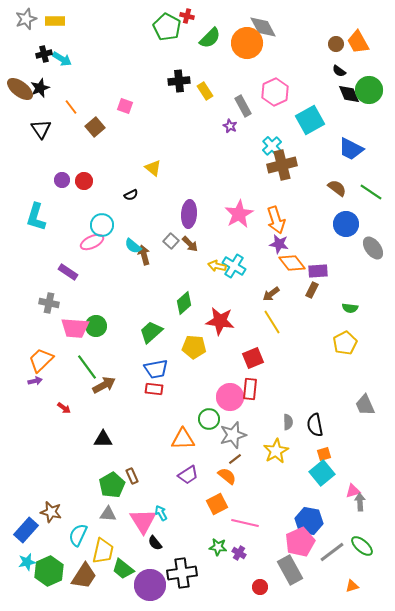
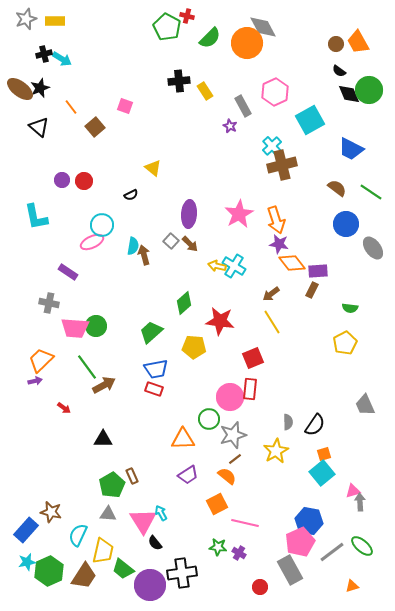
black triangle at (41, 129): moved 2 px left, 2 px up; rotated 15 degrees counterclockwise
cyan L-shape at (36, 217): rotated 28 degrees counterclockwise
cyan semicircle at (133, 246): rotated 120 degrees counterclockwise
red rectangle at (154, 389): rotated 12 degrees clockwise
black semicircle at (315, 425): rotated 135 degrees counterclockwise
